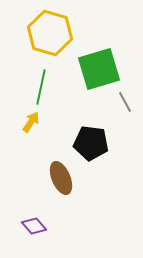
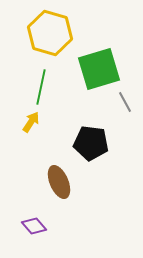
brown ellipse: moved 2 px left, 4 px down
